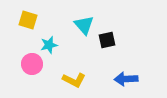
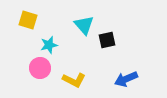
pink circle: moved 8 px right, 4 px down
blue arrow: rotated 20 degrees counterclockwise
